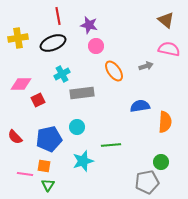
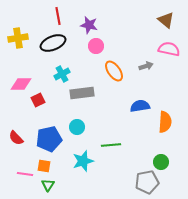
red semicircle: moved 1 px right, 1 px down
